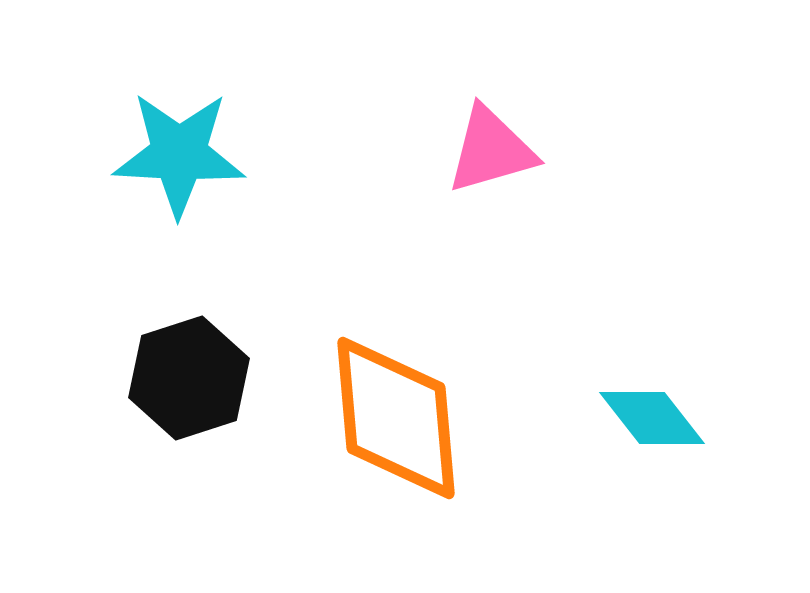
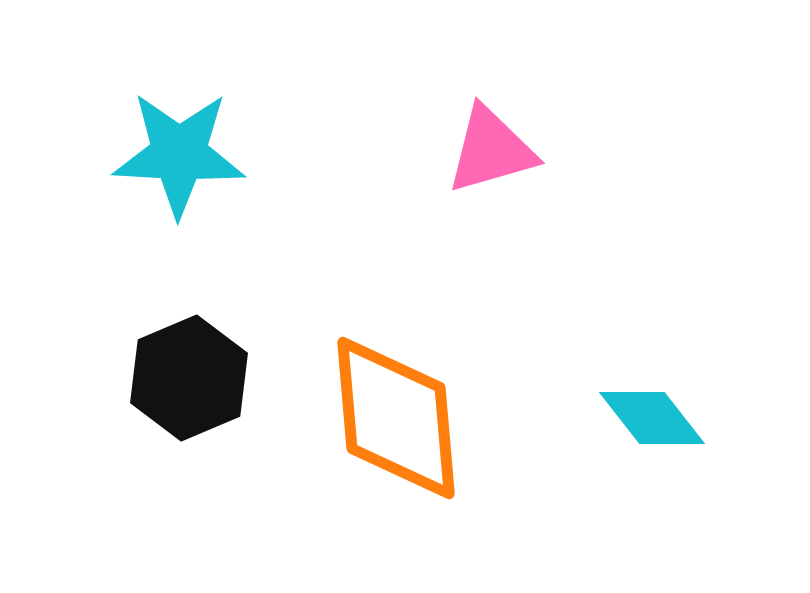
black hexagon: rotated 5 degrees counterclockwise
